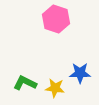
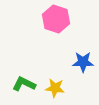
blue star: moved 3 px right, 11 px up
green L-shape: moved 1 px left, 1 px down
